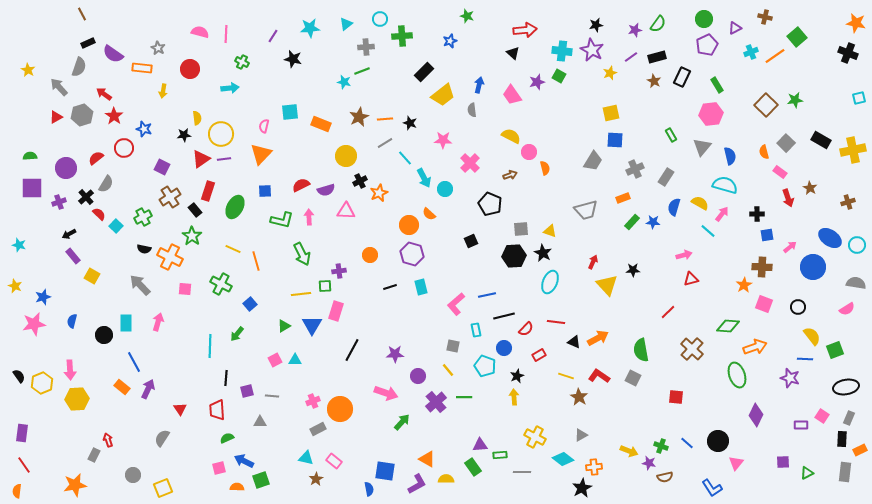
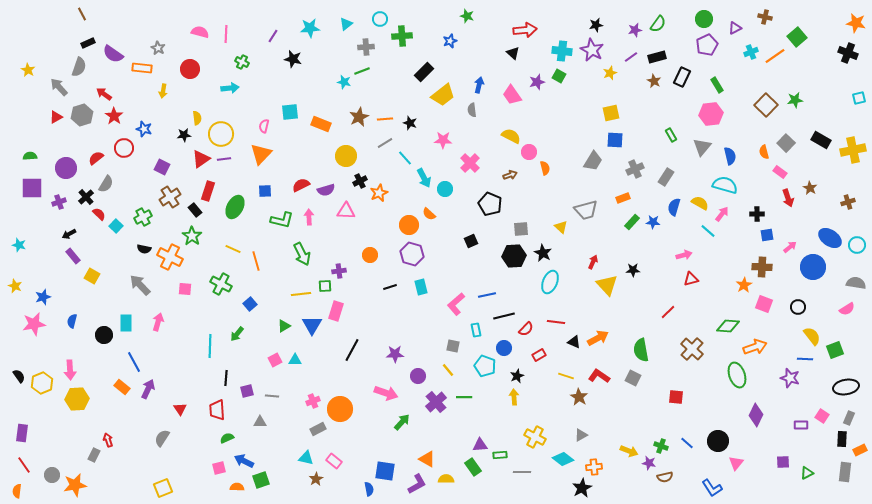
yellow triangle at (550, 231): moved 11 px right, 4 px up; rotated 24 degrees clockwise
gray circle at (133, 475): moved 81 px left
